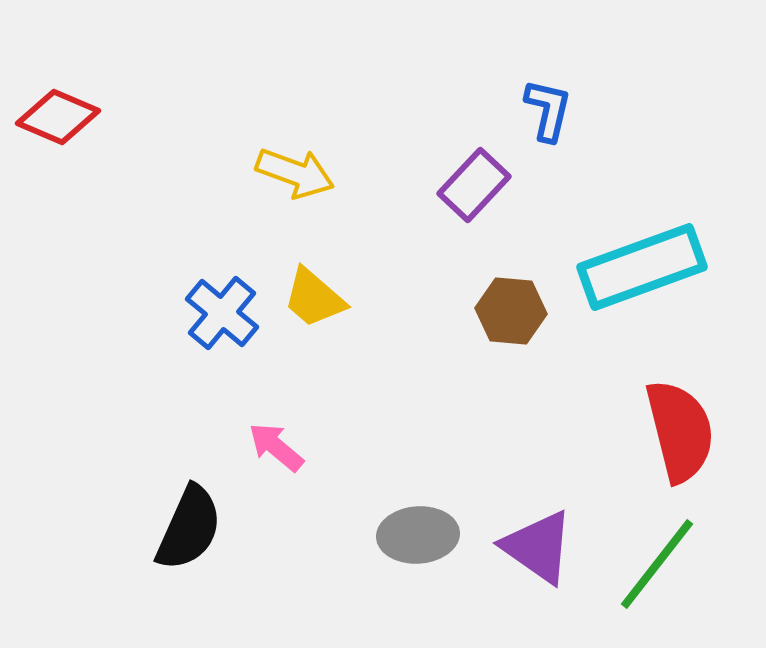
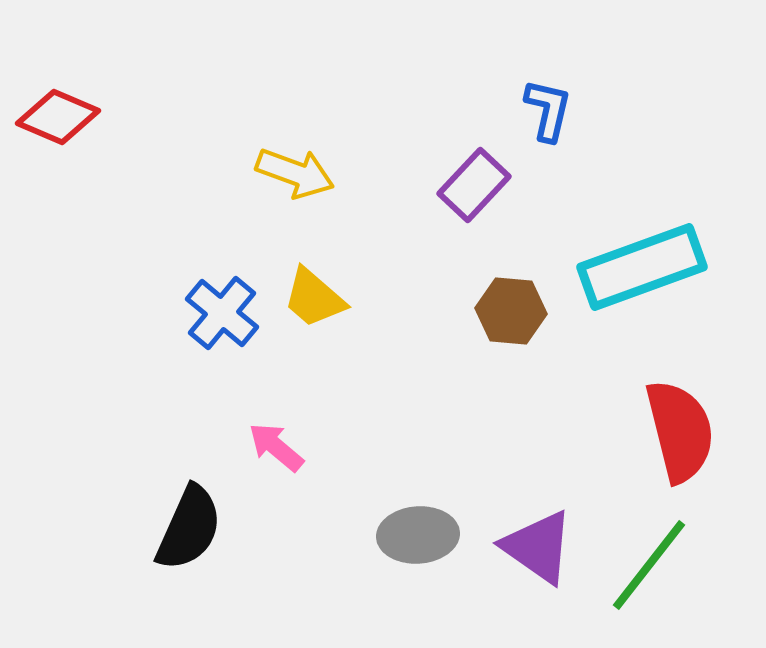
green line: moved 8 px left, 1 px down
